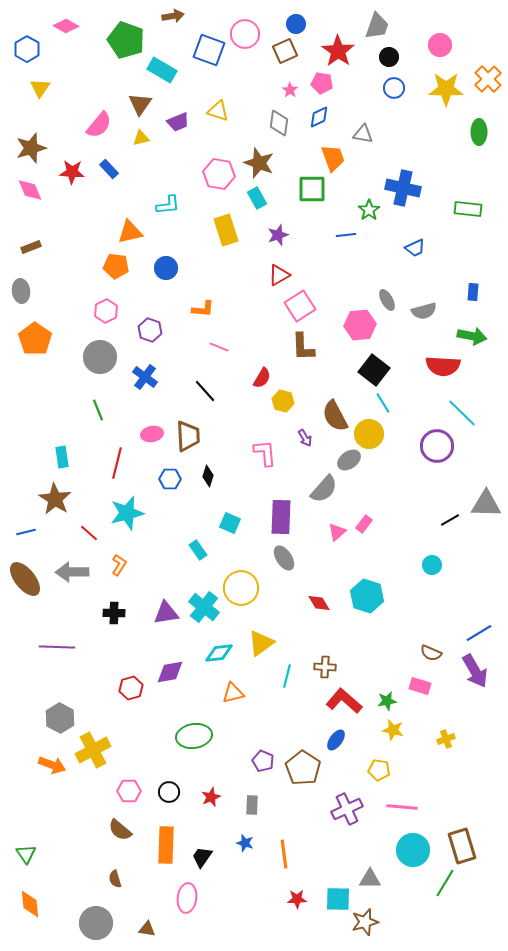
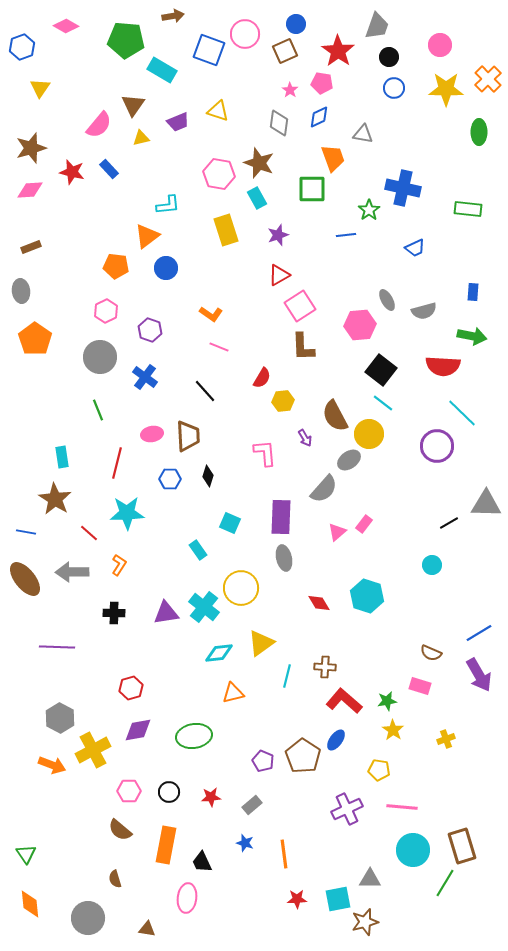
green pentagon at (126, 40): rotated 15 degrees counterclockwise
blue hexagon at (27, 49): moved 5 px left, 2 px up; rotated 10 degrees clockwise
brown triangle at (140, 104): moved 7 px left, 1 px down
red star at (72, 172): rotated 10 degrees clockwise
pink diamond at (30, 190): rotated 72 degrees counterclockwise
orange triangle at (130, 232): moved 17 px right, 4 px down; rotated 24 degrees counterclockwise
orange L-shape at (203, 309): moved 8 px right, 5 px down; rotated 30 degrees clockwise
black square at (374, 370): moved 7 px right
yellow hexagon at (283, 401): rotated 20 degrees counterclockwise
cyan line at (383, 403): rotated 20 degrees counterclockwise
cyan star at (127, 513): rotated 12 degrees clockwise
black line at (450, 520): moved 1 px left, 3 px down
blue line at (26, 532): rotated 24 degrees clockwise
gray ellipse at (284, 558): rotated 20 degrees clockwise
purple arrow at (475, 671): moved 4 px right, 4 px down
purple diamond at (170, 672): moved 32 px left, 58 px down
yellow star at (393, 730): rotated 20 degrees clockwise
brown pentagon at (303, 768): moved 12 px up
red star at (211, 797): rotated 18 degrees clockwise
gray rectangle at (252, 805): rotated 48 degrees clockwise
orange rectangle at (166, 845): rotated 9 degrees clockwise
black trapezoid at (202, 857): moved 5 px down; rotated 60 degrees counterclockwise
cyan square at (338, 899): rotated 12 degrees counterclockwise
gray circle at (96, 923): moved 8 px left, 5 px up
